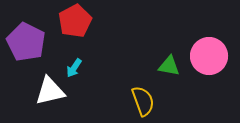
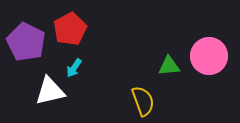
red pentagon: moved 5 px left, 8 px down
green triangle: rotated 15 degrees counterclockwise
